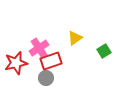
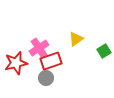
yellow triangle: moved 1 px right, 1 px down
